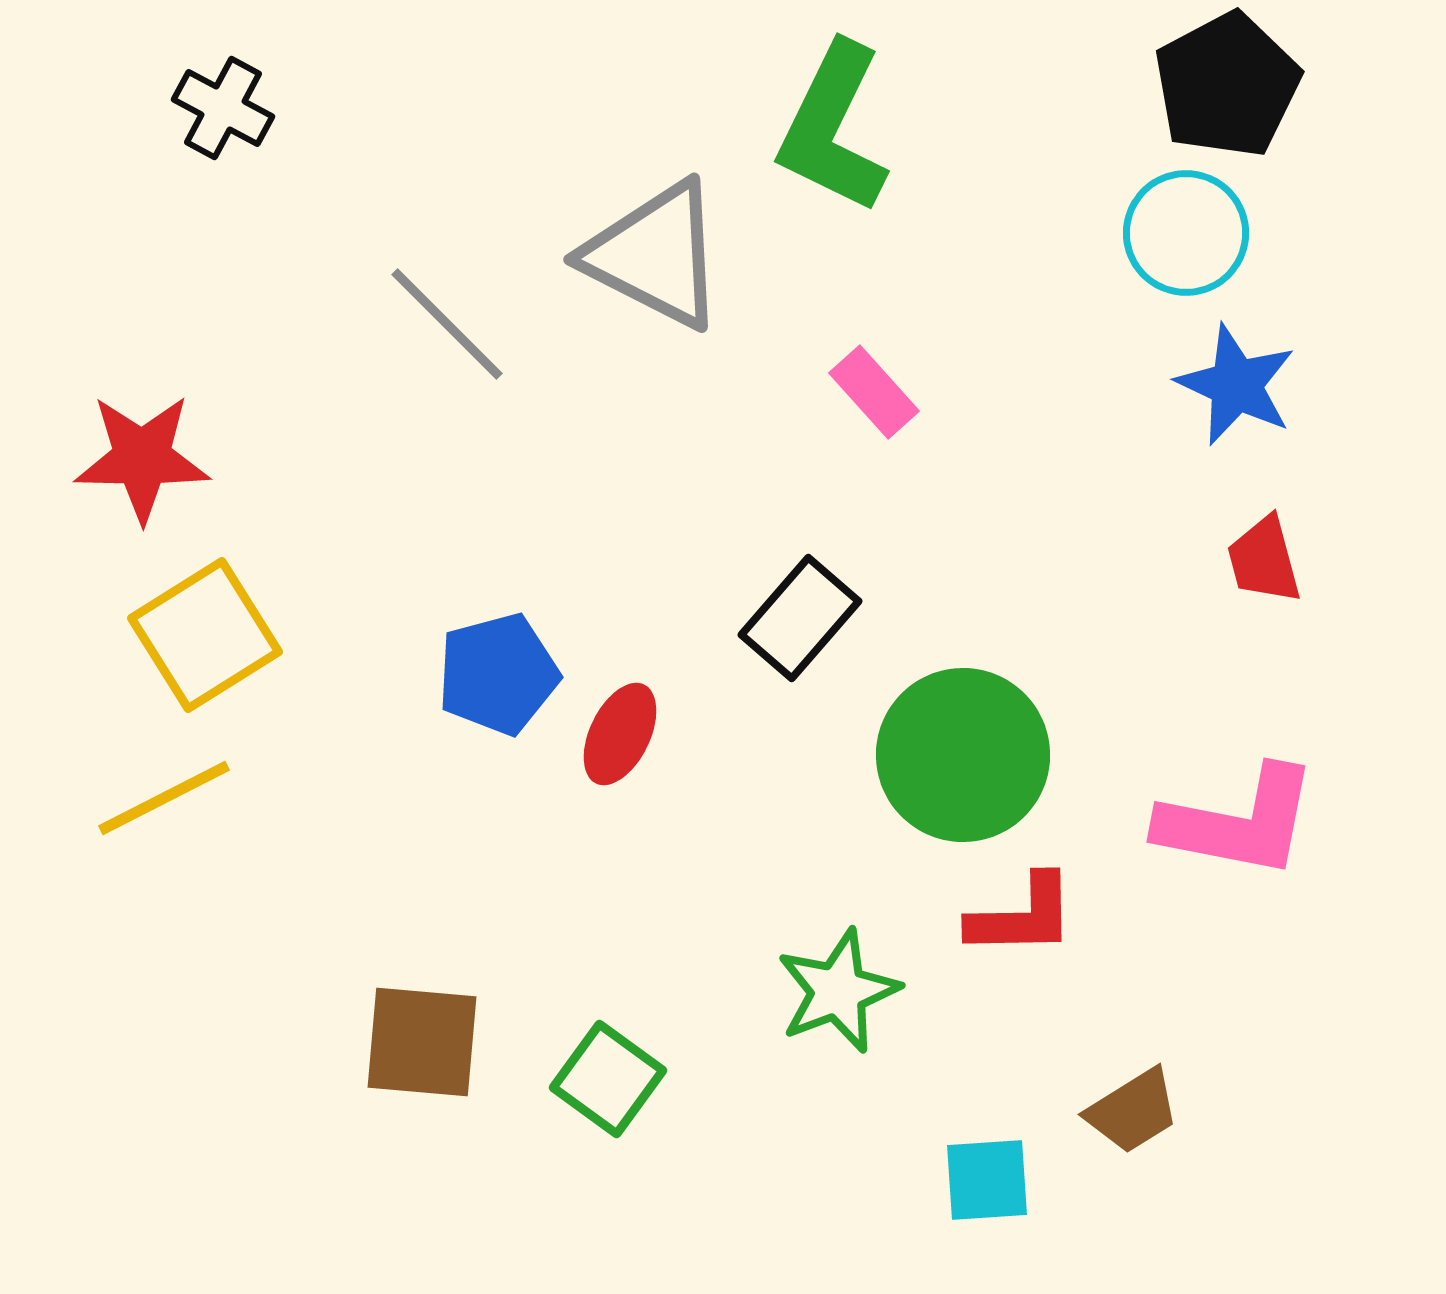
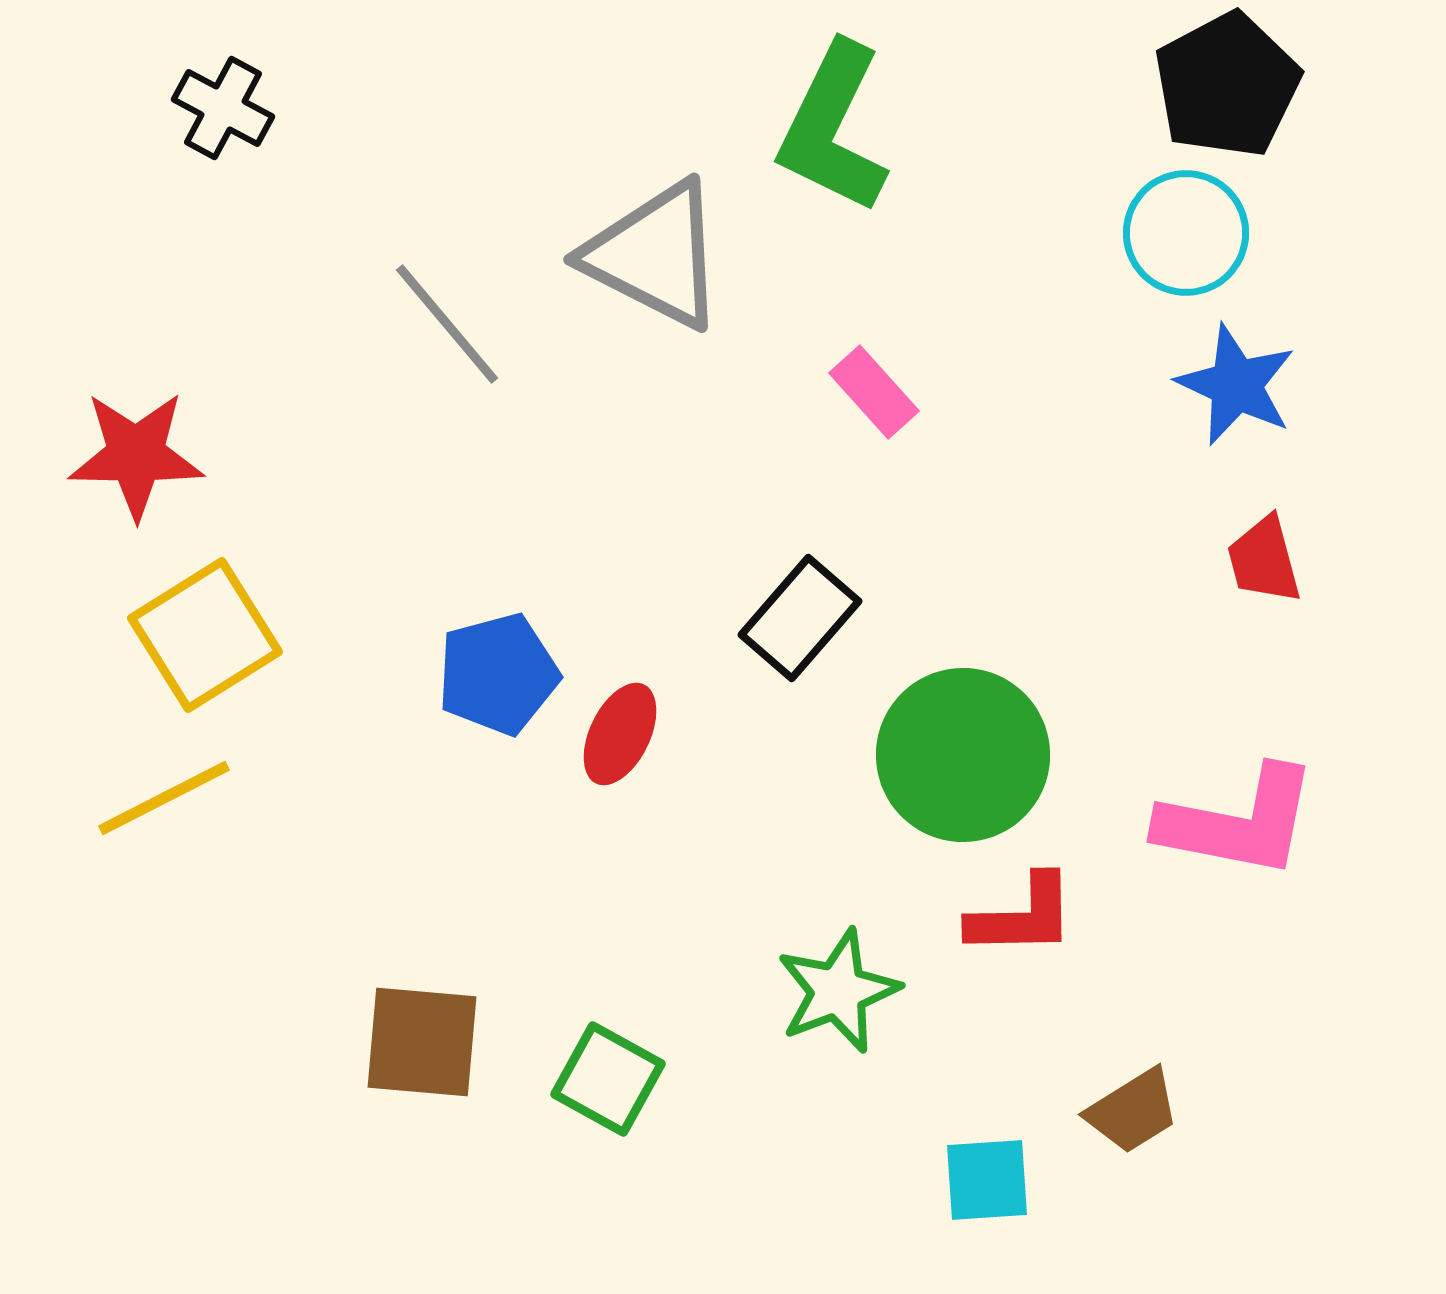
gray line: rotated 5 degrees clockwise
red star: moved 6 px left, 3 px up
green square: rotated 7 degrees counterclockwise
